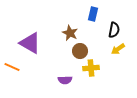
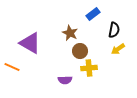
blue rectangle: rotated 40 degrees clockwise
yellow cross: moved 2 px left
